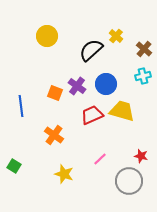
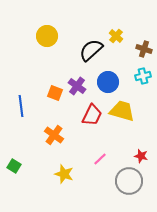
brown cross: rotated 21 degrees counterclockwise
blue circle: moved 2 px right, 2 px up
red trapezoid: rotated 140 degrees clockwise
